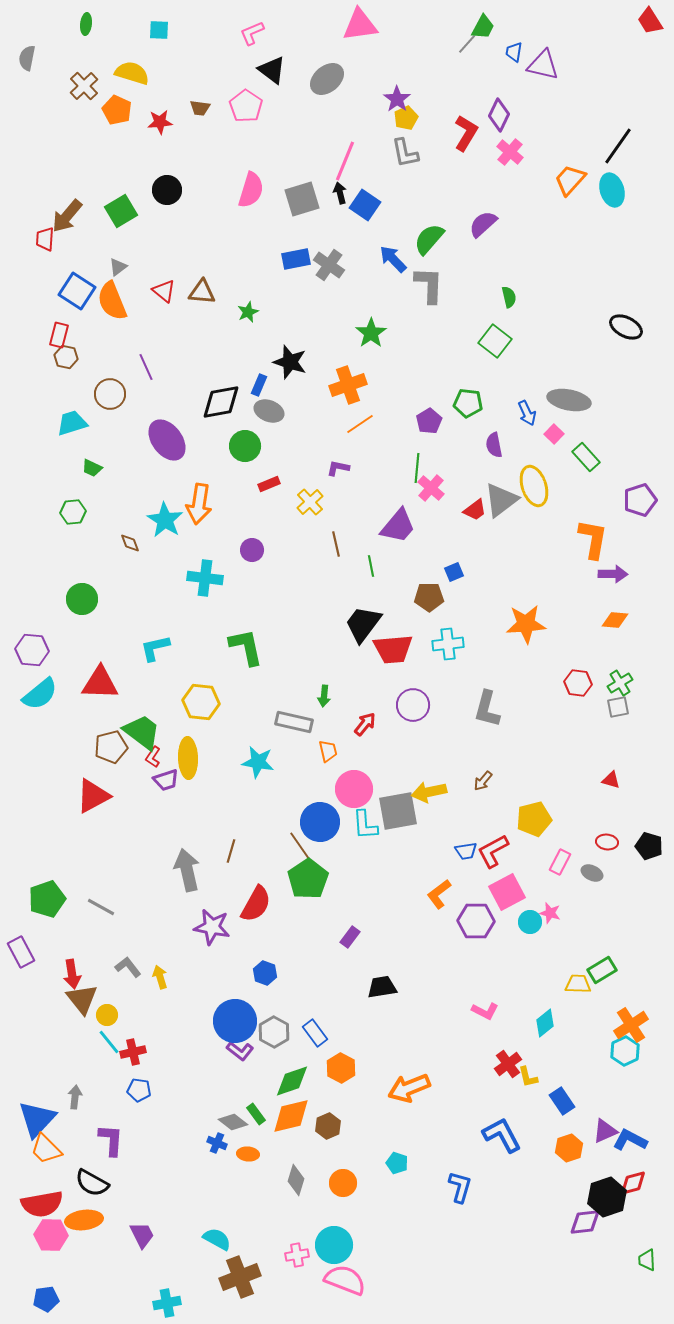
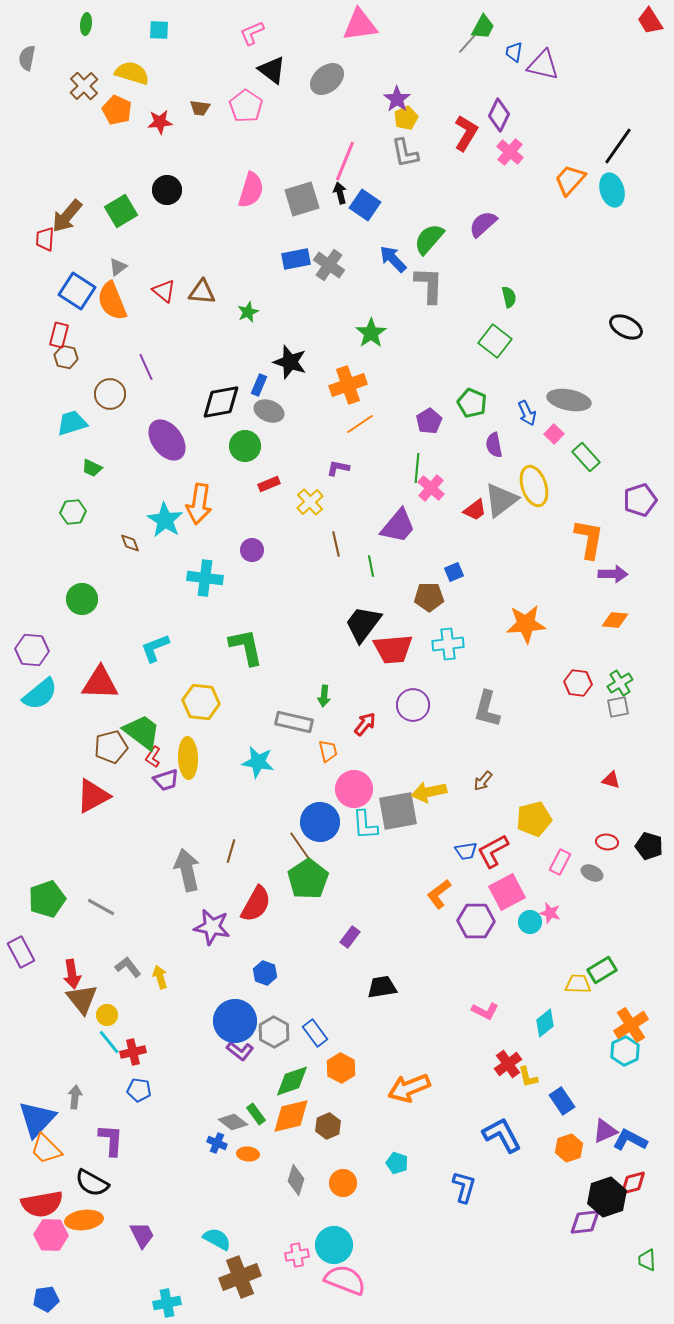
green pentagon at (468, 403): moved 4 px right; rotated 16 degrees clockwise
orange L-shape at (593, 539): moved 4 px left
cyan L-shape at (155, 648): rotated 8 degrees counterclockwise
blue L-shape at (460, 1187): moved 4 px right
